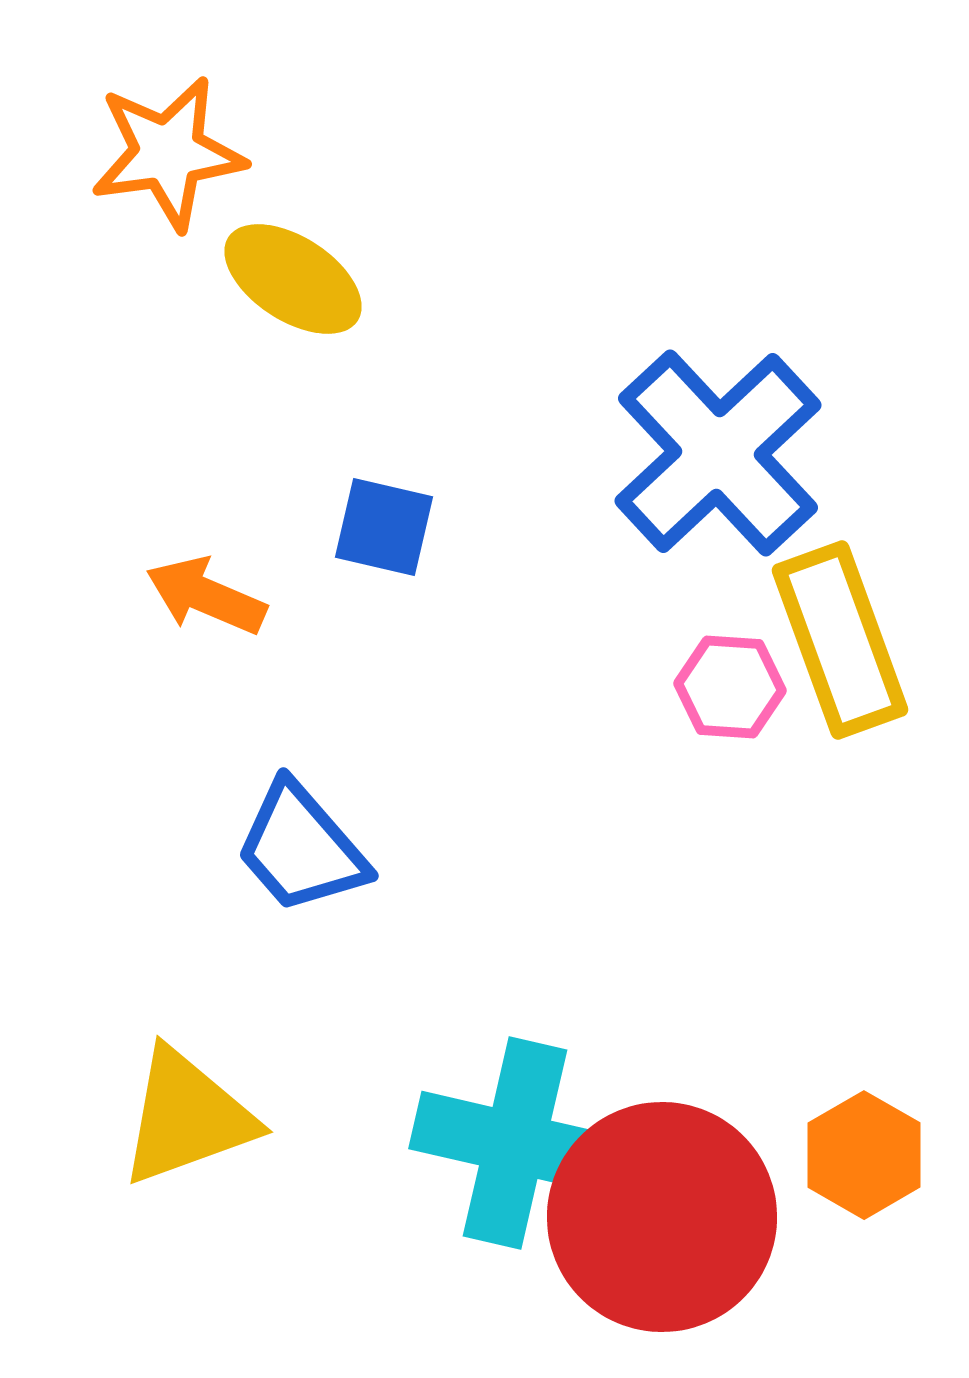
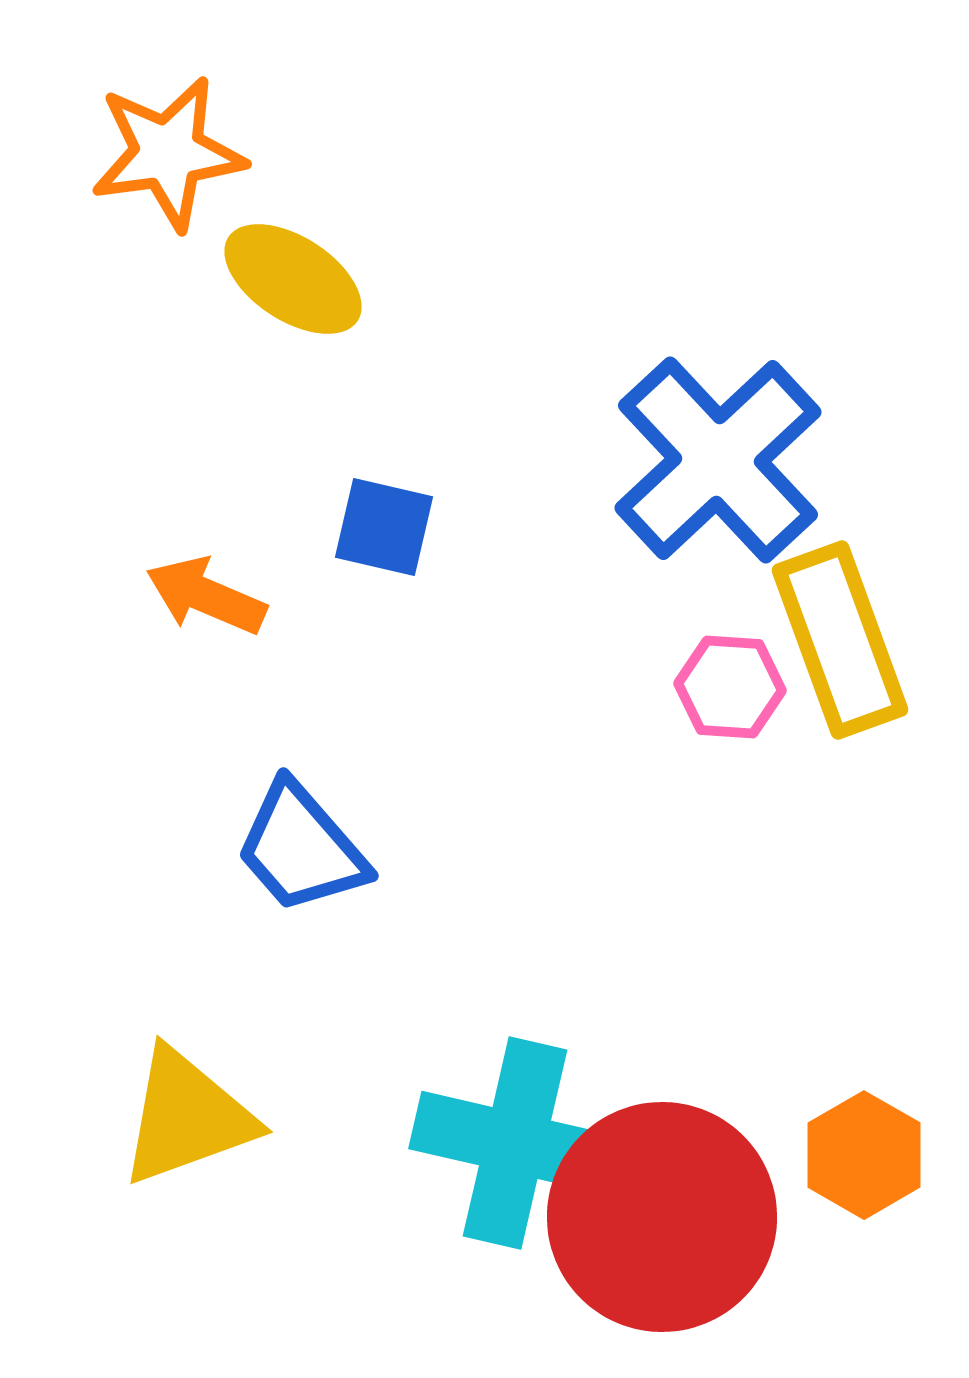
blue cross: moved 7 px down
